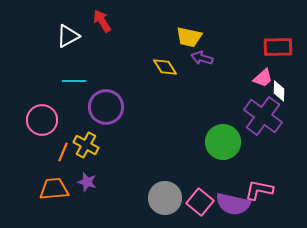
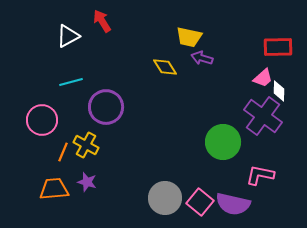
cyan line: moved 3 px left, 1 px down; rotated 15 degrees counterclockwise
pink L-shape: moved 1 px right, 15 px up
